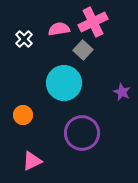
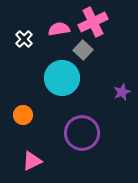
cyan circle: moved 2 px left, 5 px up
purple star: rotated 24 degrees clockwise
